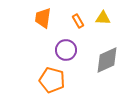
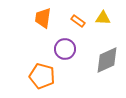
orange rectangle: rotated 24 degrees counterclockwise
purple circle: moved 1 px left, 1 px up
orange pentagon: moved 10 px left, 4 px up
